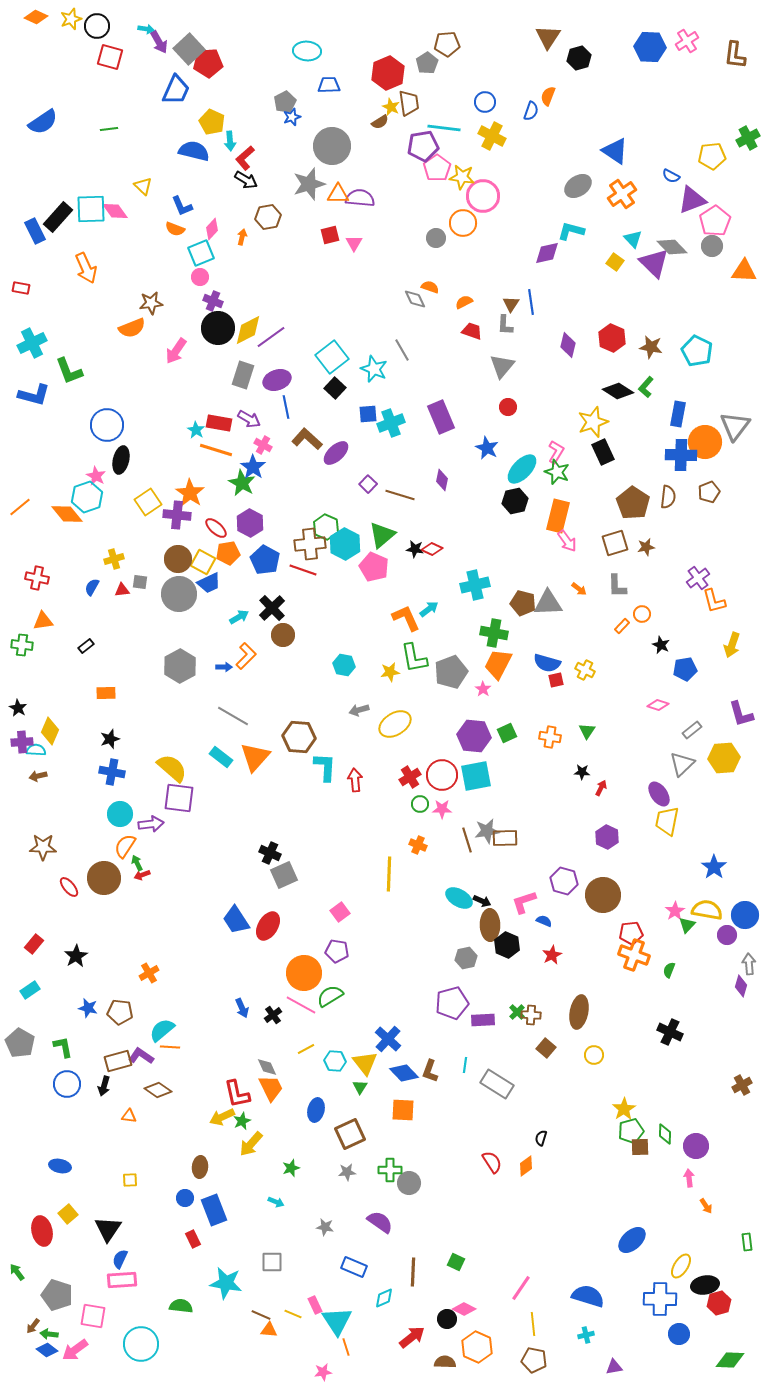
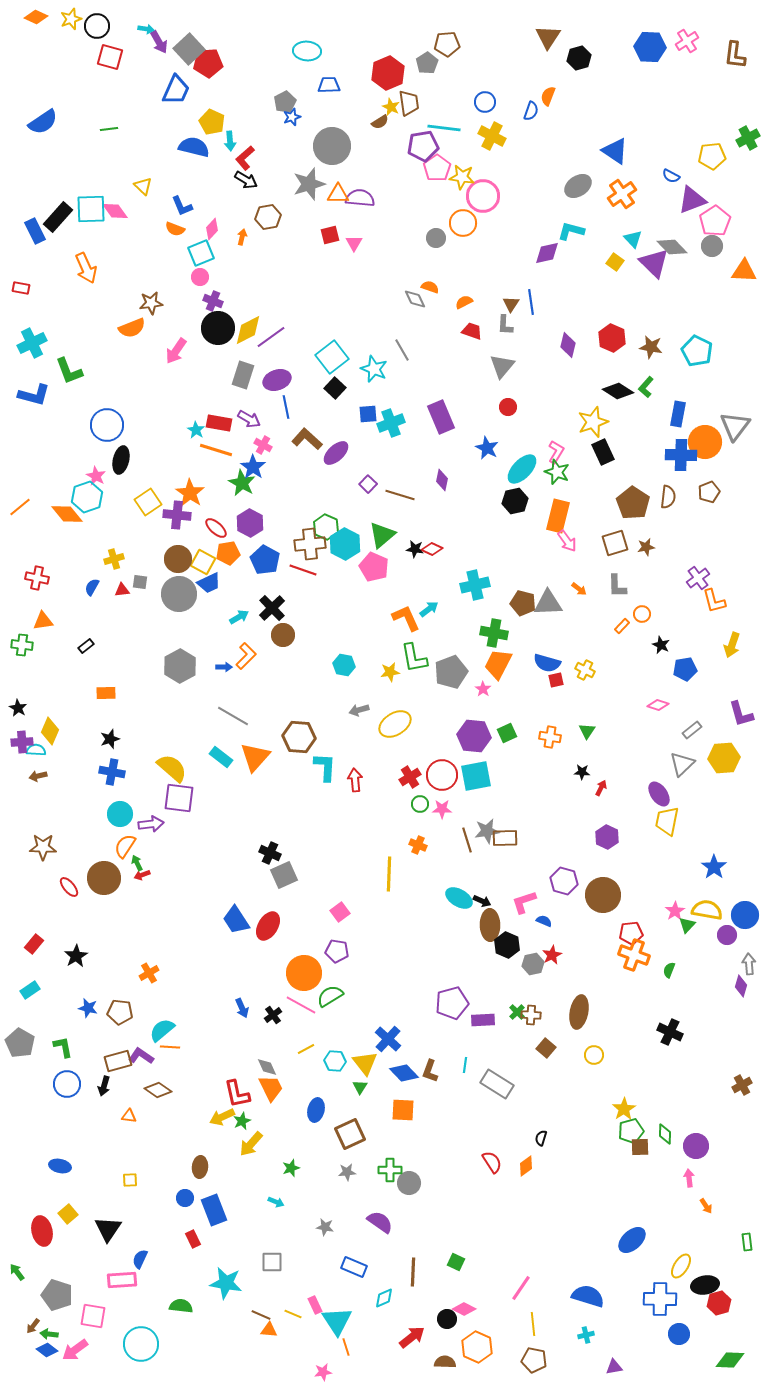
blue semicircle at (194, 151): moved 4 px up
gray hexagon at (466, 958): moved 67 px right, 6 px down
blue semicircle at (120, 1259): moved 20 px right
